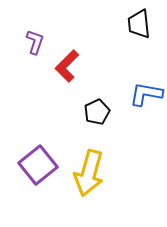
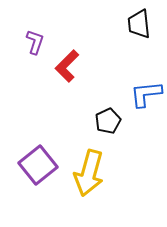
blue L-shape: rotated 16 degrees counterclockwise
black pentagon: moved 11 px right, 9 px down
